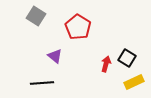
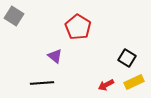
gray square: moved 22 px left
red arrow: moved 21 px down; rotated 133 degrees counterclockwise
